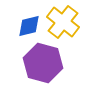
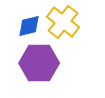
purple hexagon: moved 4 px left; rotated 15 degrees counterclockwise
